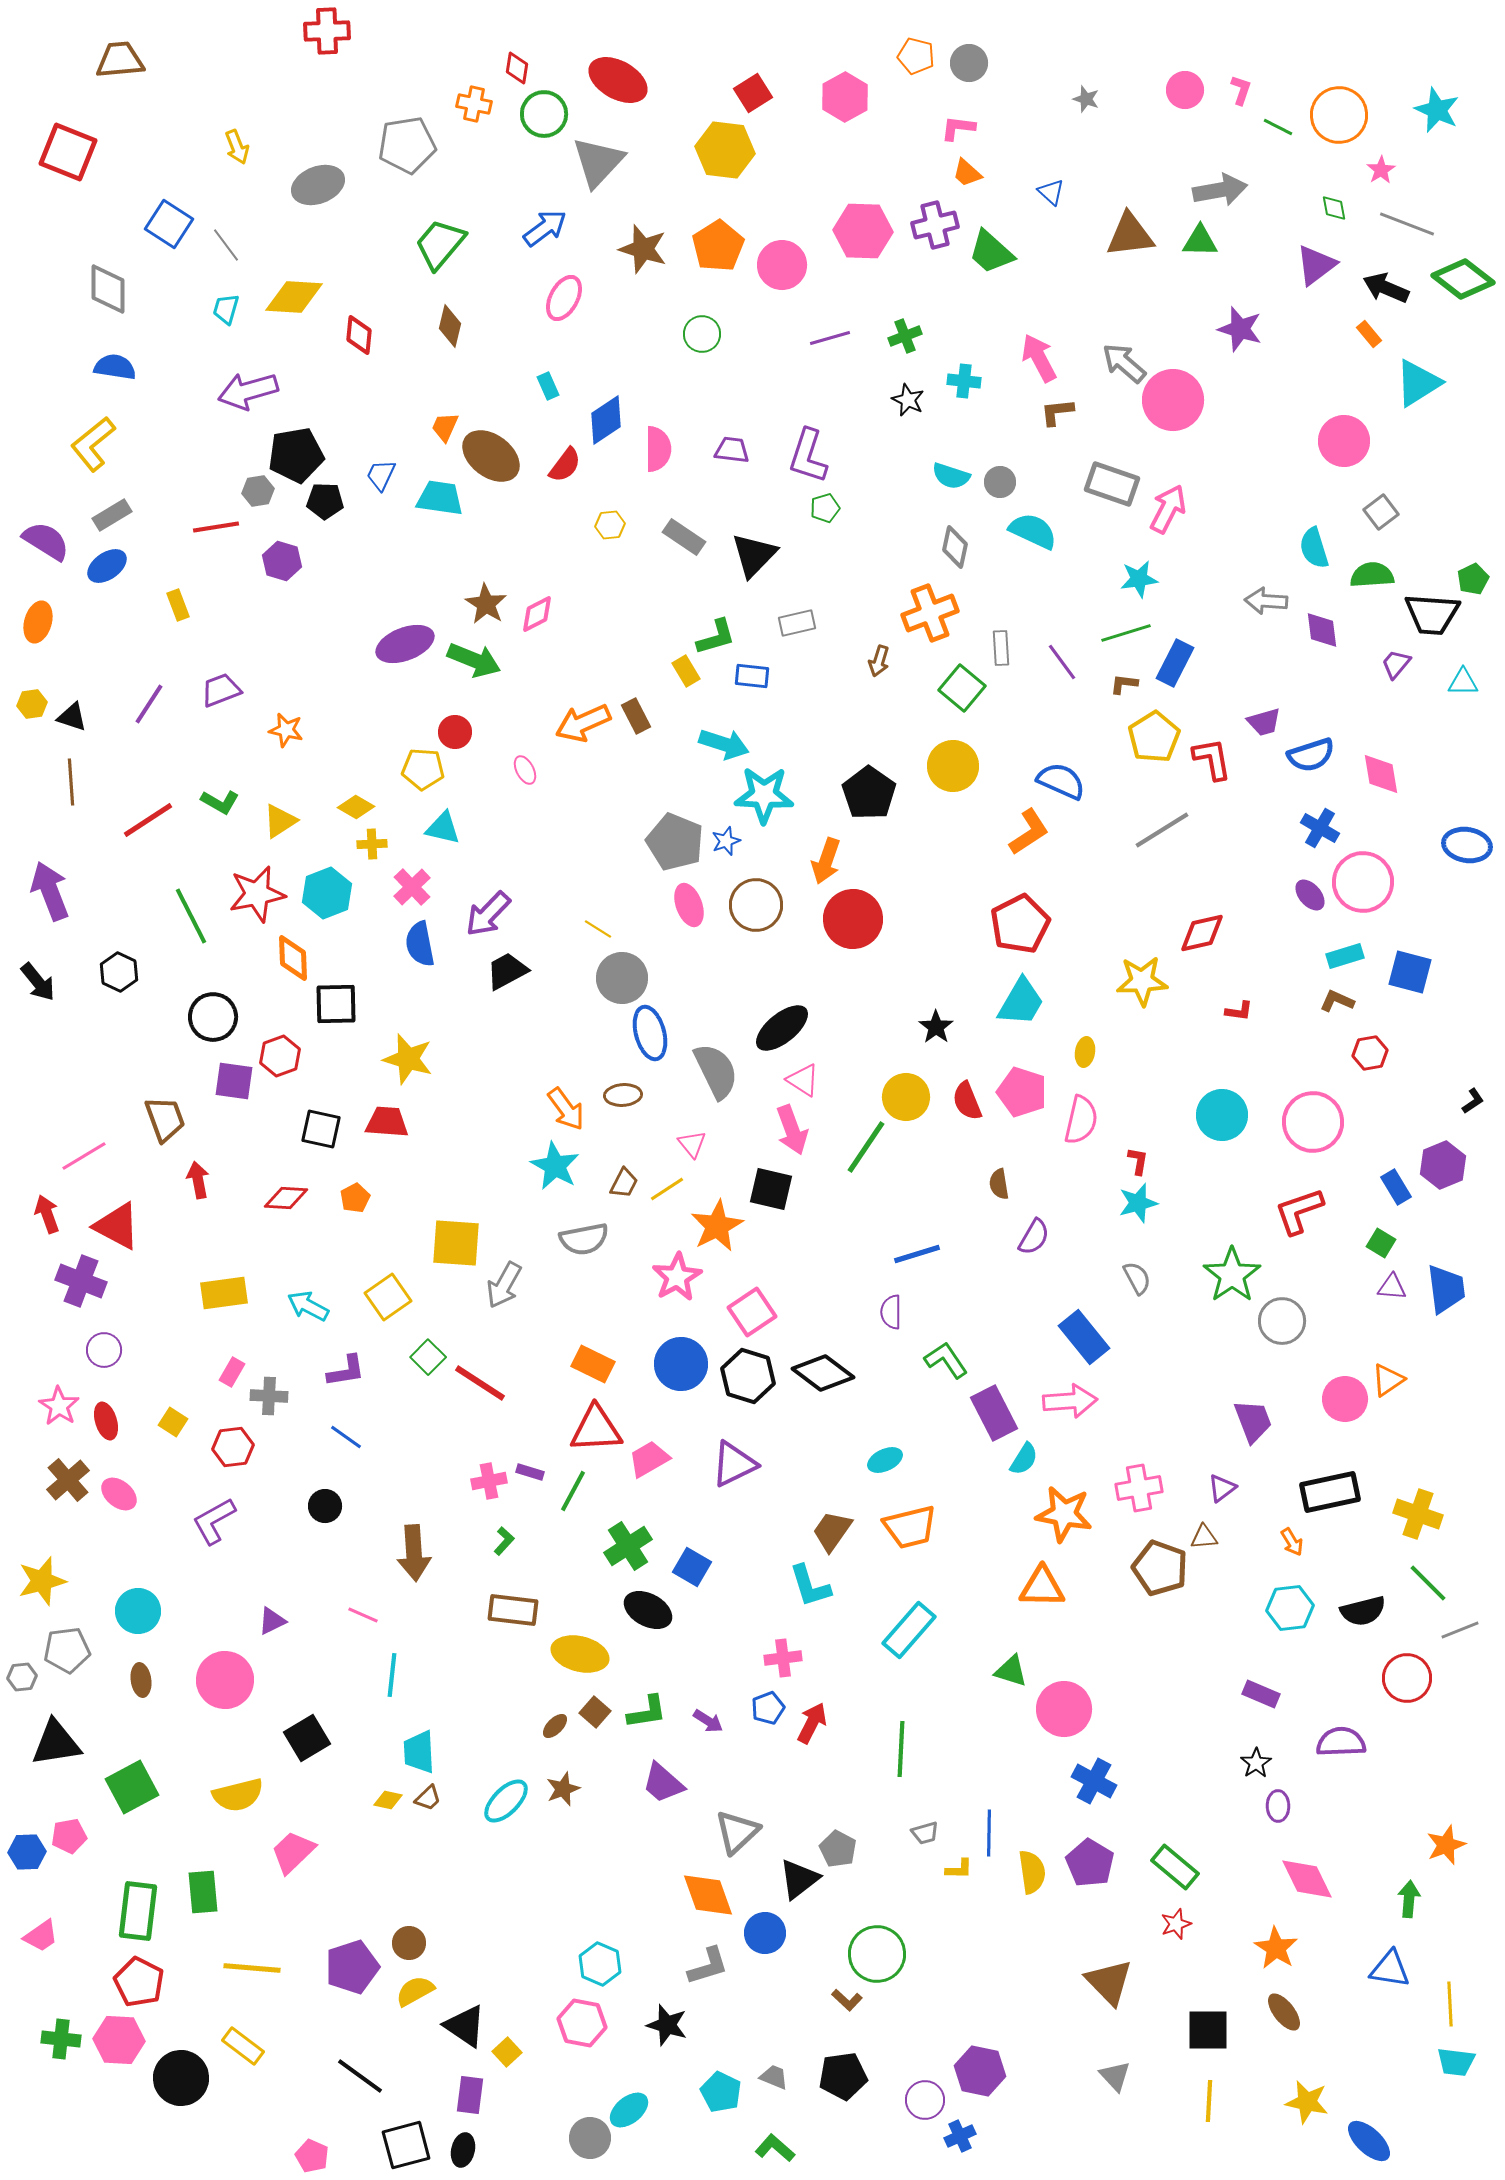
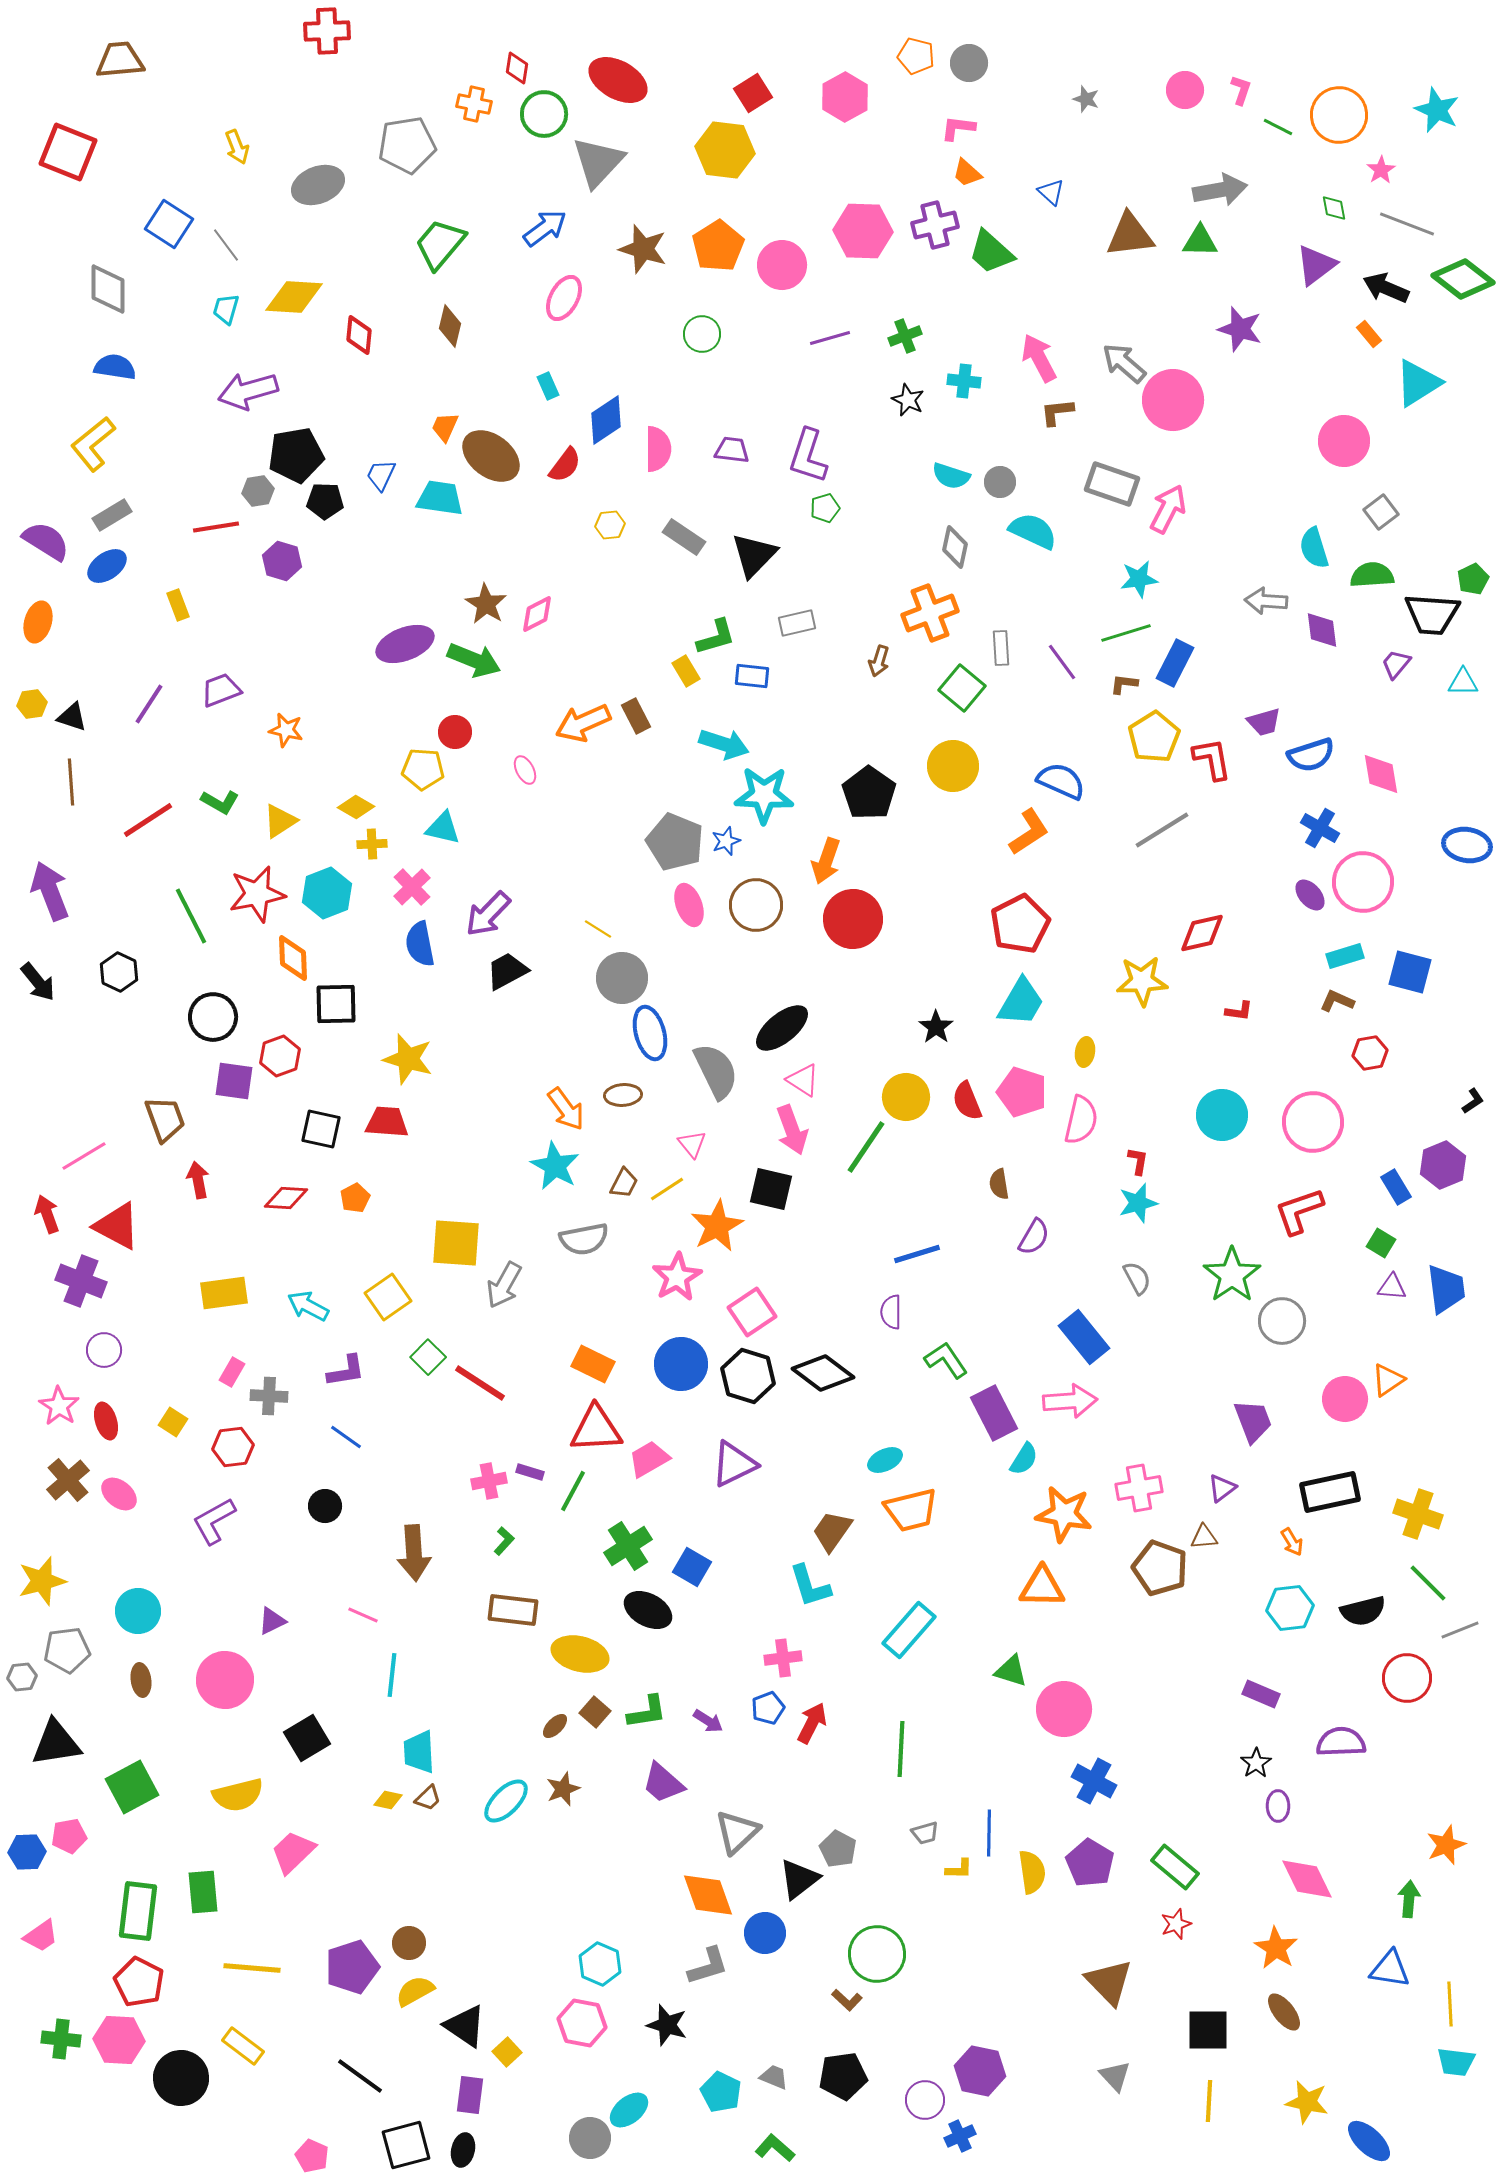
orange trapezoid at (910, 1527): moved 1 px right, 17 px up
